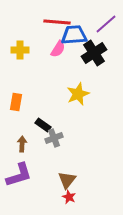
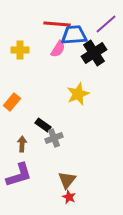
red line: moved 2 px down
orange rectangle: moved 4 px left; rotated 30 degrees clockwise
